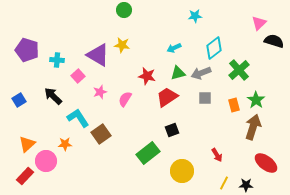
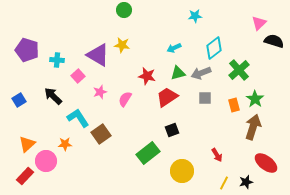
green star: moved 1 px left, 1 px up
black star: moved 3 px up; rotated 16 degrees counterclockwise
